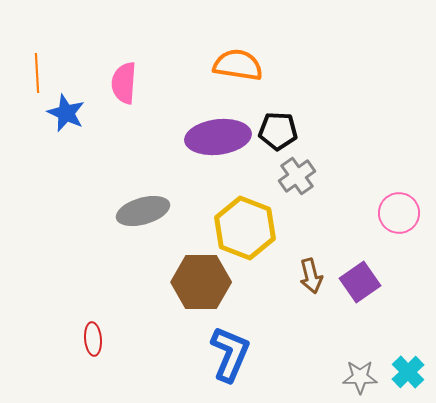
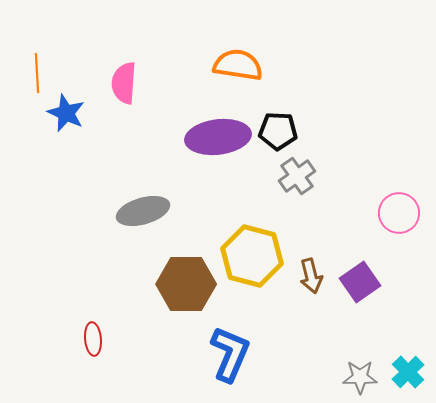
yellow hexagon: moved 7 px right, 28 px down; rotated 6 degrees counterclockwise
brown hexagon: moved 15 px left, 2 px down
